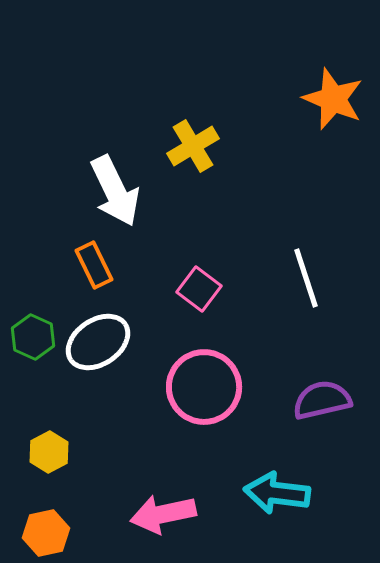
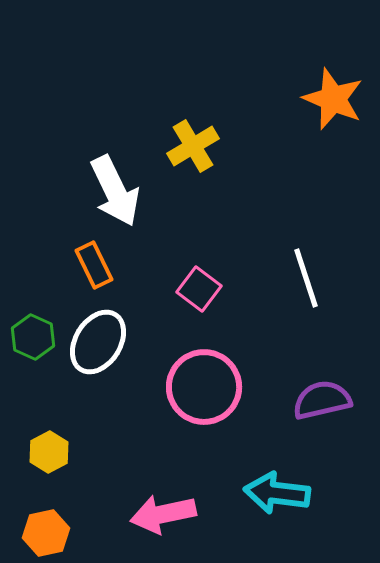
white ellipse: rotated 24 degrees counterclockwise
